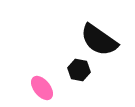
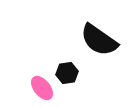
black hexagon: moved 12 px left, 3 px down; rotated 20 degrees counterclockwise
